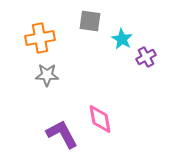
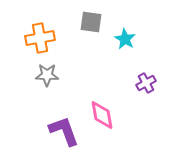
gray square: moved 1 px right, 1 px down
cyan star: moved 3 px right
purple cross: moved 26 px down
pink diamond: moved 2 px right, 4 px up
purple L-shape: moved 2 px right, 3 px up; rotated 8 degrees clockwise
